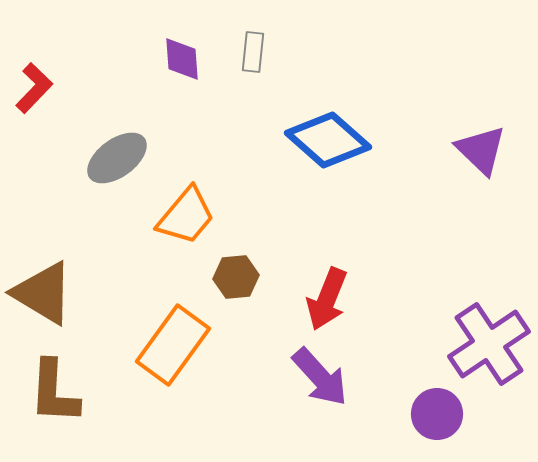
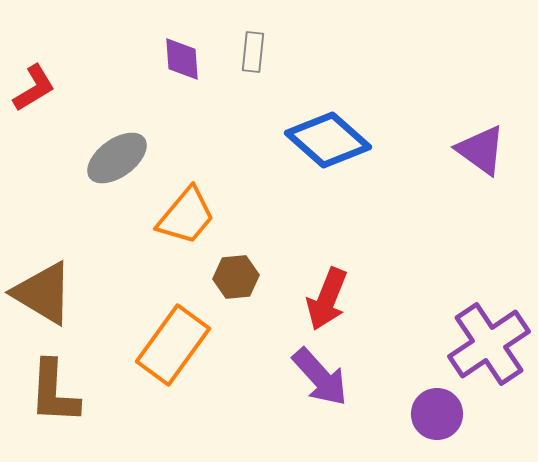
red L-shape: rotated 15 degrees clockwise
purple triangle: rotated 8 degrees counterclockwise
